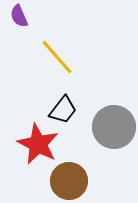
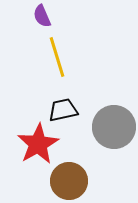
purple semicircle: moved 23 px right
yellow line: rotated 24 degrees clockwise
black trapezoid: rotated 140 degrees counterclockwise
red star: rotated 15 degrees clockwise
